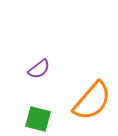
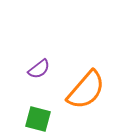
orange semicircle: moved 6 px left, 11 px up
